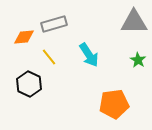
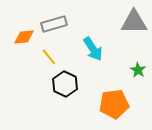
cyan arrow: moved 4 px right, 6 px up
green star: moved 10 px down
black hexagon: moved 36 px right
